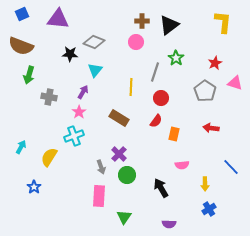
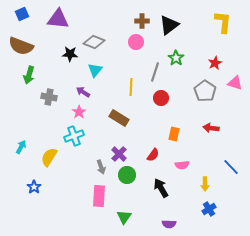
purple arrow: rotated 88 degrees counterclockwise
red semicircle: moved 3 px left, 34 px down
